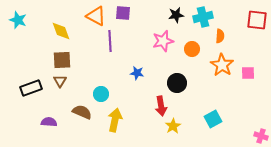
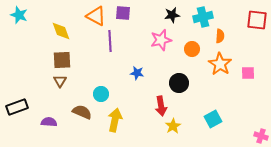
black star: moved 4 px left
cyan star: moved 1 px right, 5 px up
pink star: moved 2 px left, 1 px up
orange star: moved 2 px left, 1 px up
black circle: moved 2 px right
black rectangle: moved 14 px left, 19 px down
